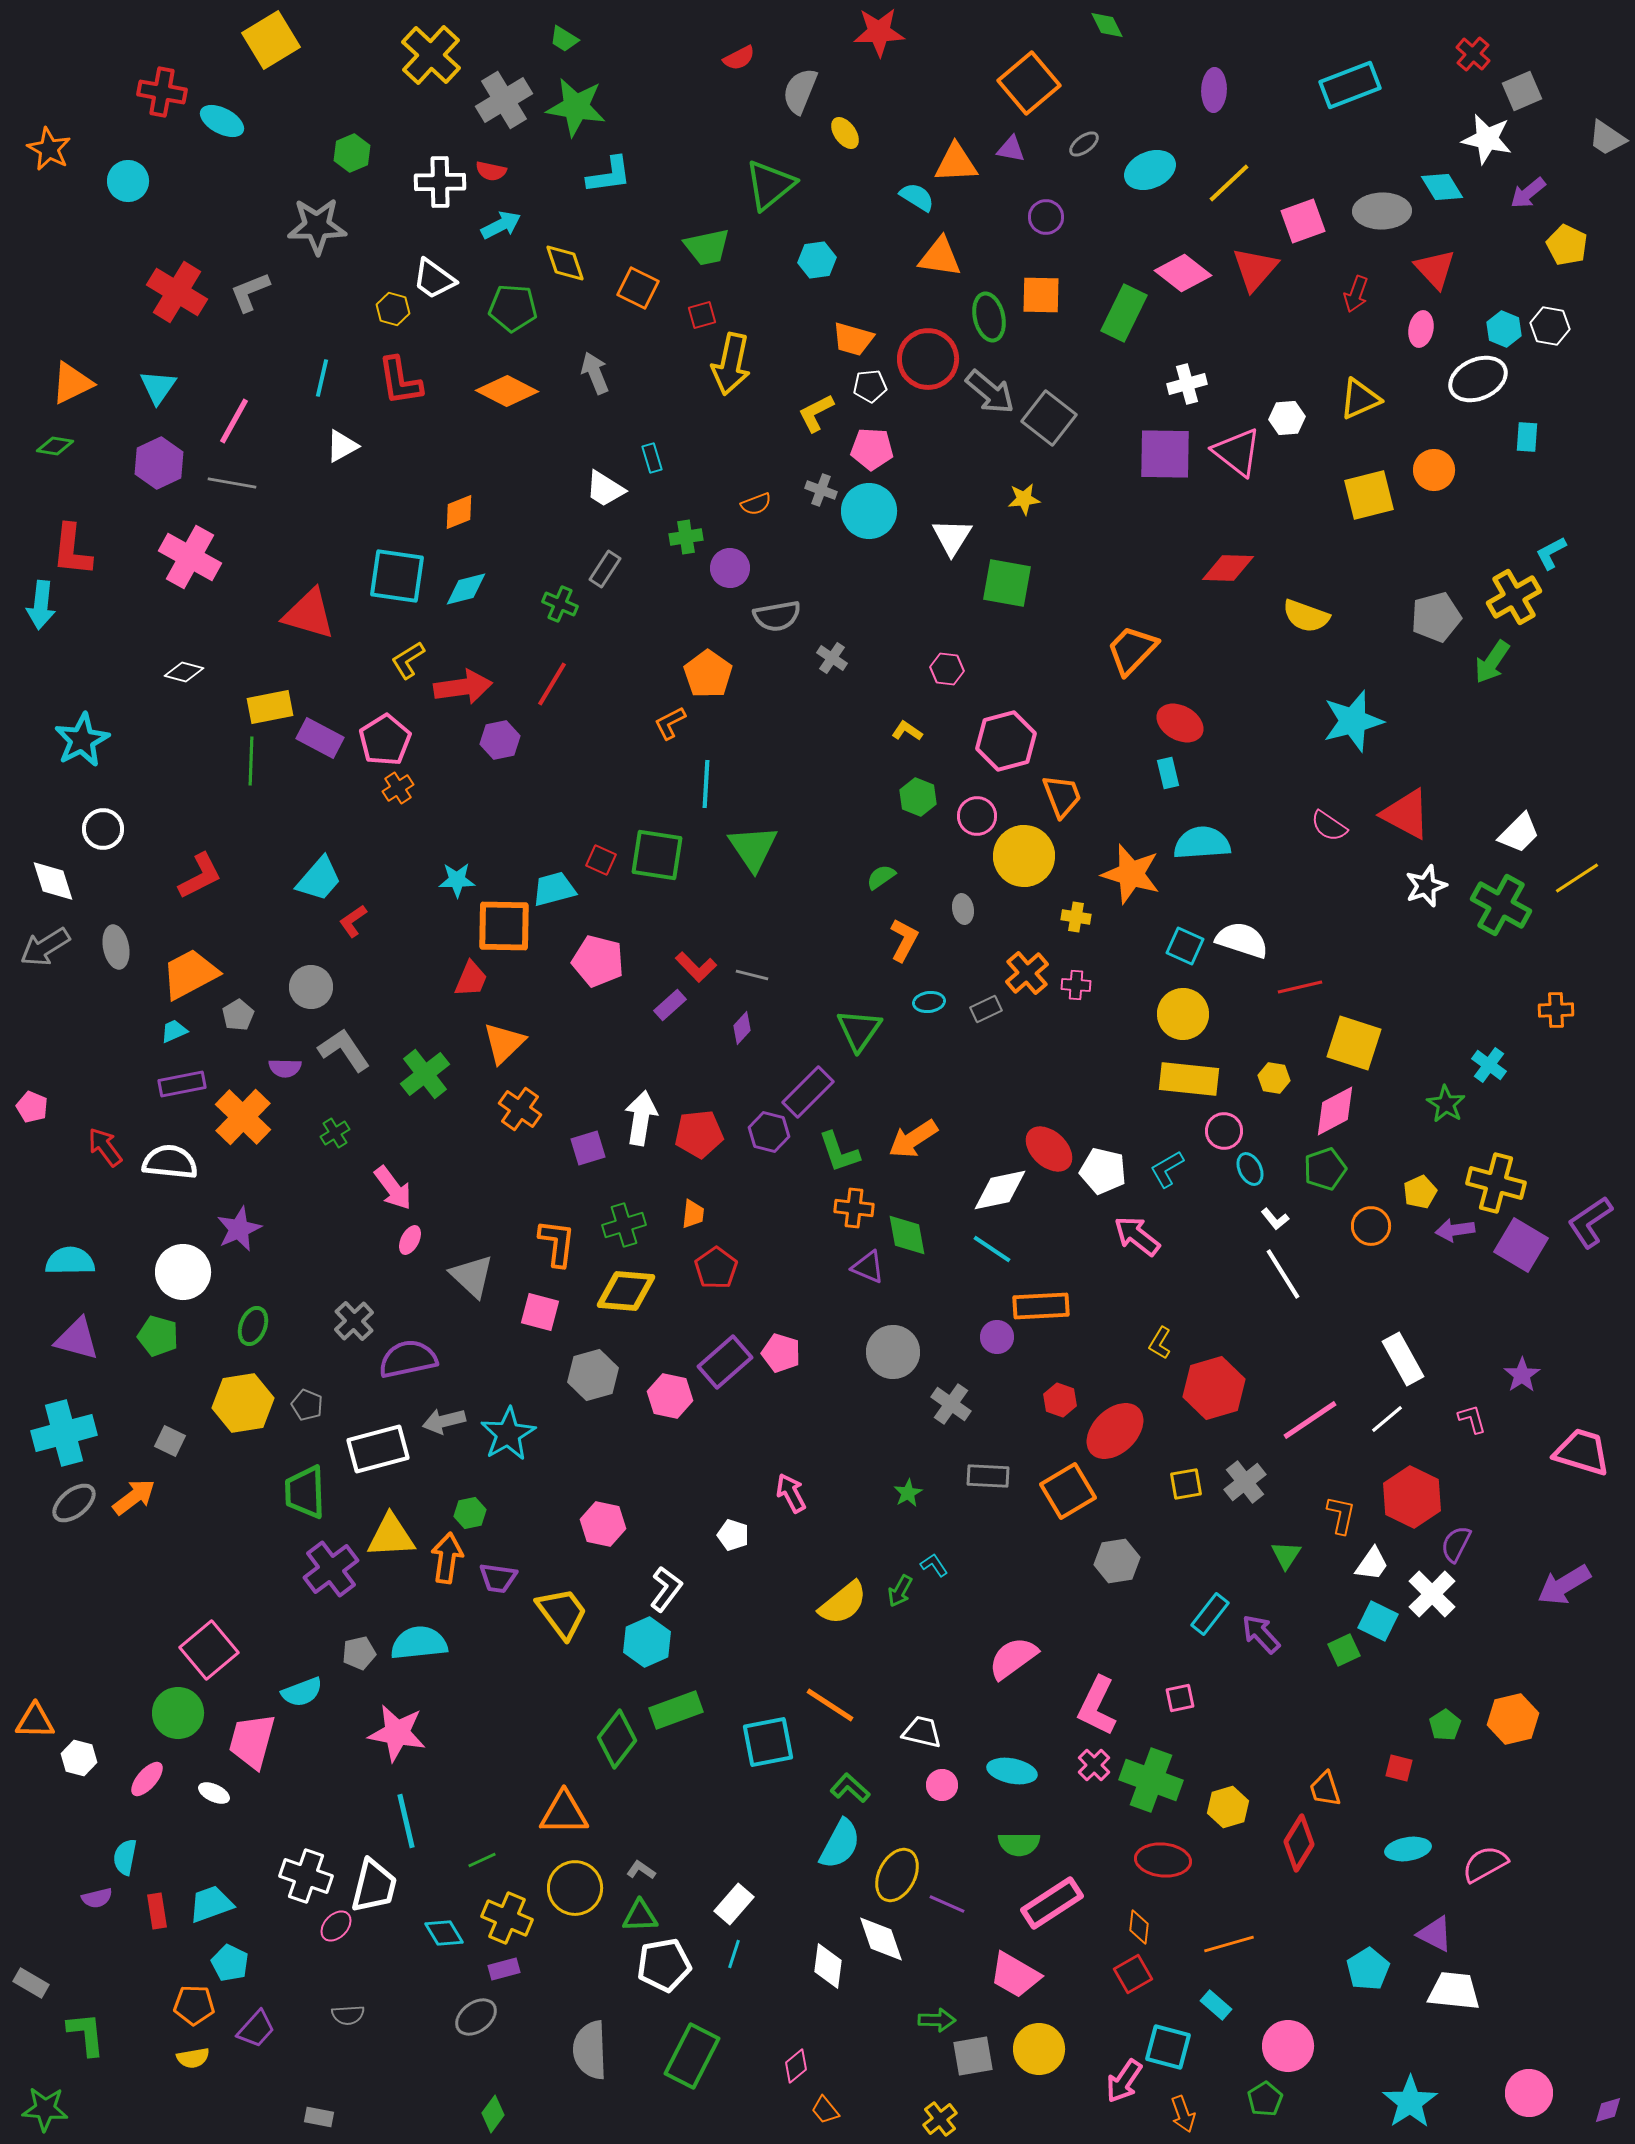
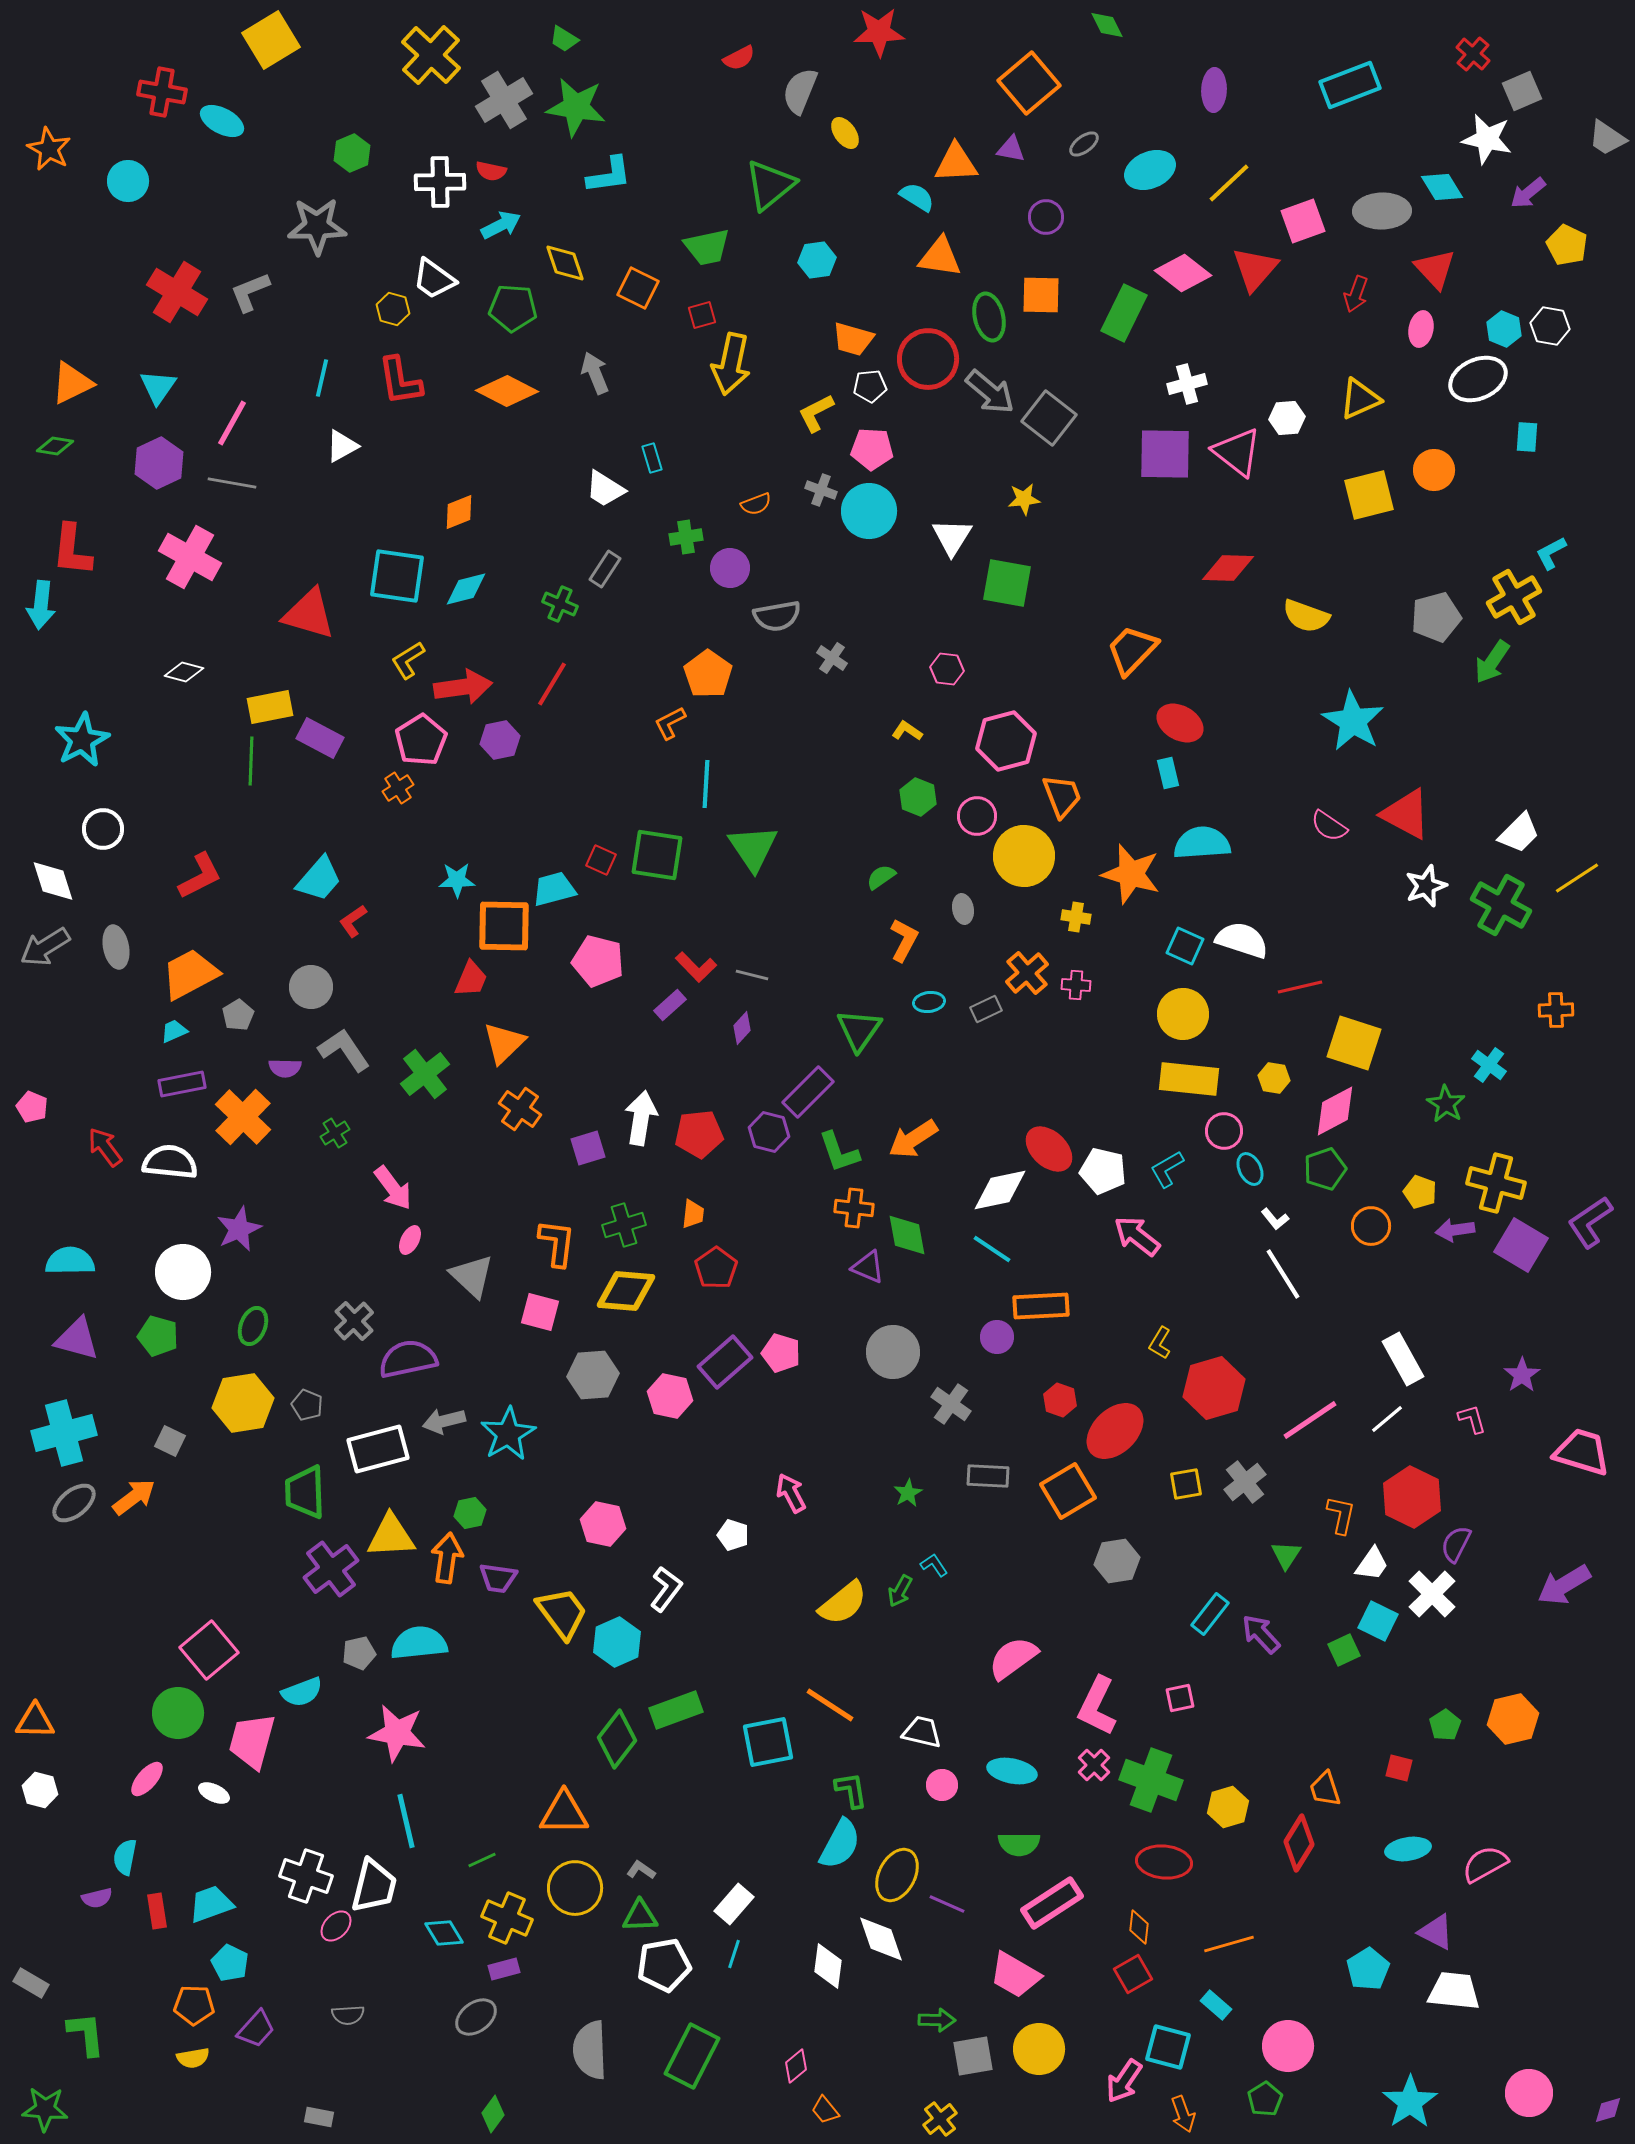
pink line at (234, 421): moved 2 px left, 2 px down
cyan star at (1353, 721): rotated 26 degrees counterclockwise
pink pentagon at (385, 740): moved 36 px right
yellow pentagon at (1420, 1192): rotated 28 degrees counterclockwise
gray hexagon at (593, 1375): rotated 12 degrees clockwise
cyan hexagon at (647, 1642): moved 30 px left
white hexagon at (79, 1758): moved 39 px left, 32 px down
green L-shape at (850, 1788): moved 1 px right, 2 px down; rotated 39 degrees clockwise
red ellipse at (1163, 1860): moved 1 px right, 2 px down
purple triangle at (1435, 1934): moved 1 px right, 2 px up
